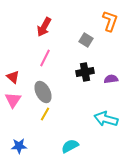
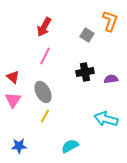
gray square: moved 1 px right, 5 px up
pink line: moved 2 px up
yellow line: moved 2 px down
